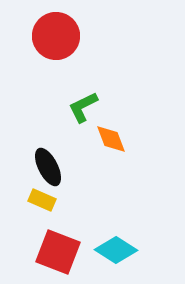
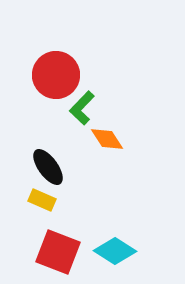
red circle: moved 39 px down
green L-shape: moved 1 px left, 1 px down; rotated 20 degrees counterclockwise
orange diamond: moved 4 px left; rotated 12 degrees counterclockwise
black ellipse: rotated 9 degrees counterclockwise
cyan diamond: moved 1 px left, 1 px down
